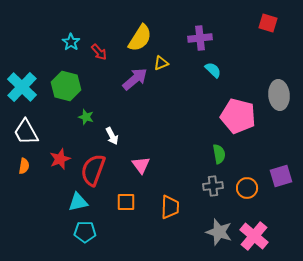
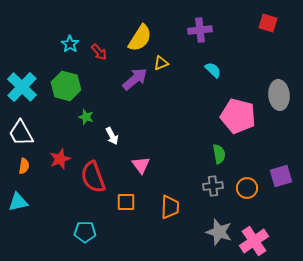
purple cross: moved 8 px up
cyan star: moved 1 px left, 2 px down
white trapezoid: moved 5 px left, 1 px down
red semicircle: moved 7 px down; rotated 40 degrees counterclockwise
cyan triangle: moved 60 px left
pink cross: moved 5 px down; rotated 16 degrees clockwise
